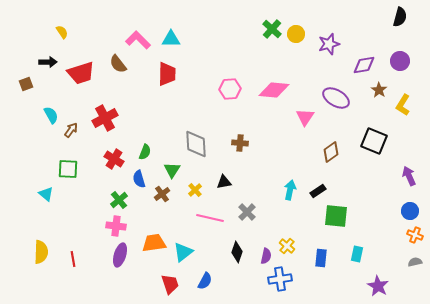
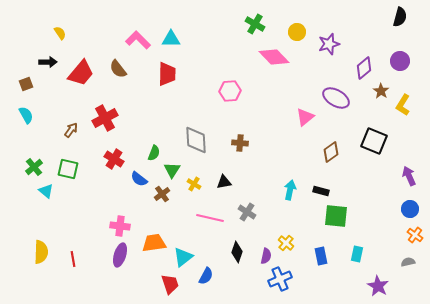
green cross at (272, 29): moved 17 px left, 5 px up; rotated 12 degrees counterclockwise
yellow semicircle at (62, 32): moved 2 px left, 1 px down
yellow circle at (296, 34): moved 1 px right, 2 px up
brown semicircle at (118, 64): moved 5 px down
purple diamond at (364, 65): moved 3 px down; rotated 30 degrees counterclockwise
red trapezoid at (81, 73): rotated 32 degrees counterclockwise
pink hexagon at (230, 89): moved 2 px down
pink diamond at (274, 90): moved 33 px up; rotated 40 degrees clockwise
brown star at (379, 90): moved 2 px right, 1 px down
cyan semicircle at (51, 115): moved 25 px left
pink triangle at (305, 117): rotated 18 degrees clockwise
gray diamond at (196, 144): moved 4 px up
green semicircle at (145, 152): moved 9 px right, 1 px down
green square at (68, 169): rotated 10 degrees clockwise
blue semicircle at (139, 179): rotated 36 degrees counterclockwise
yellow cross at (195, 190): moved 1 px left, 6 px up; rotated 16 degrees counterclockwise
black rectangle at (318, 191): moved 3 px right; rotated 49 degrees clockwise
cyan triangle at (46, 194): moved 3 px up
green cross at (119, 200): moved 85 px left, 33 px up
blue circle at (410, 211): moved 2 px up
gray cross at (247, 212): rotated 12 degrees counterclockwise
pink cross at (116, 226): moved 4 px right
orange cross at (415, 235): rotated 14 degrees clockwise
yellow cross at (287, 246): moved 1 px left, 3 px up
cyan triangle at (183, 252): moved 5 px down
blue rectangle at (321, 258): moved 2 px up; rotated 18 degrees counterclockwise
gray semicircle at (415, 262): moved 7 px left
blue cross at (280, 279): rotated 15 degrees counterclockwise
blue semicircle at (205, 281): moved 1 px right, 5 px up
